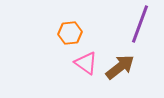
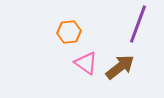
purple line: moved 2 px left
orange hexagon: moved 1 px left, 1 px up
